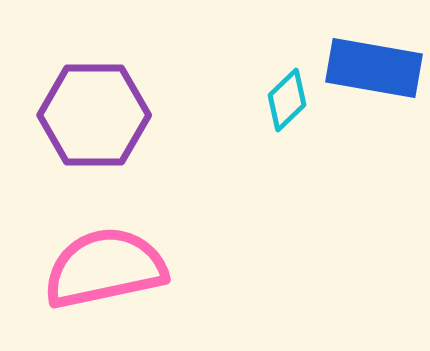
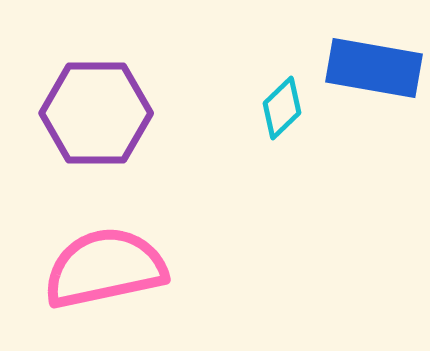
cyan diamond: moved 5 px left, 8 px down
purple hexagon: moved 2 px right, 2 px up
